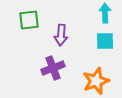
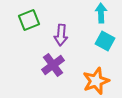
cyan arrow: moved 4 px left
green square: rotated 15 degrees counterclockwise
cyan square: rotated 30 degrees clockwise
purple cross: moved 3 px up; rotated 15 degrees counterclockwise
